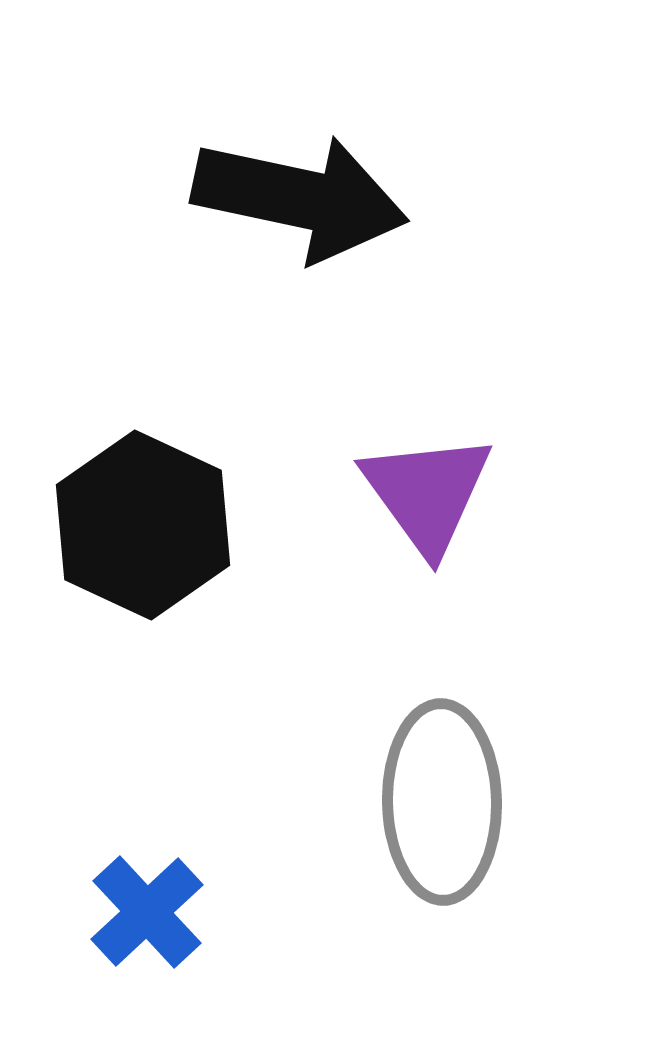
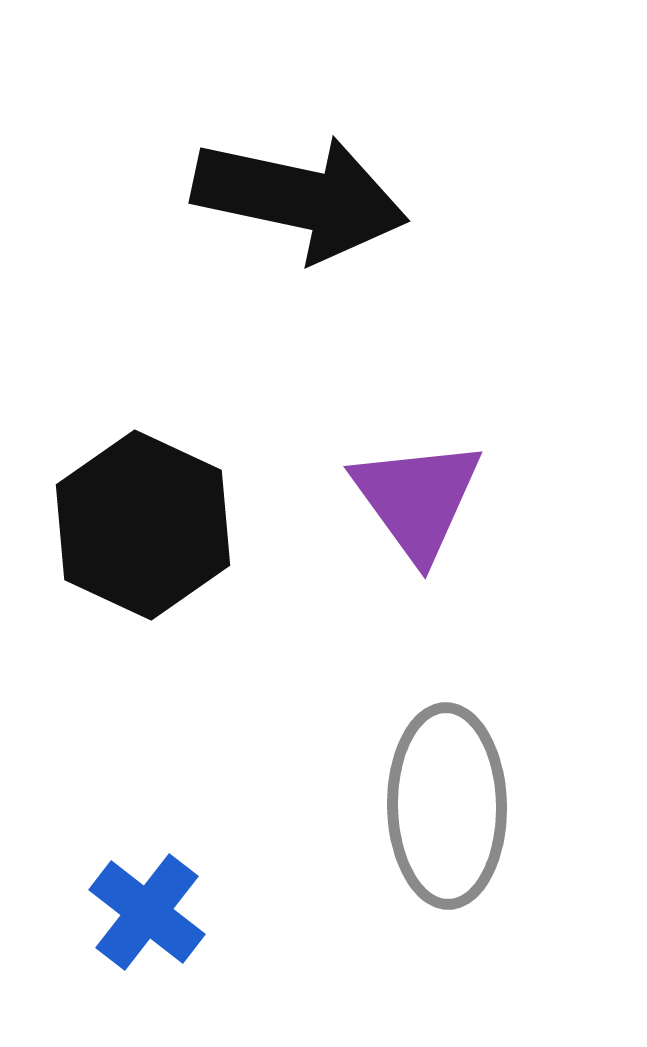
purple triangle: moved 10 px left, 6 px down
gray ellipse: moved 5 px right, 4 px down
blue cross: rotated 9 degrees counterclockwise
